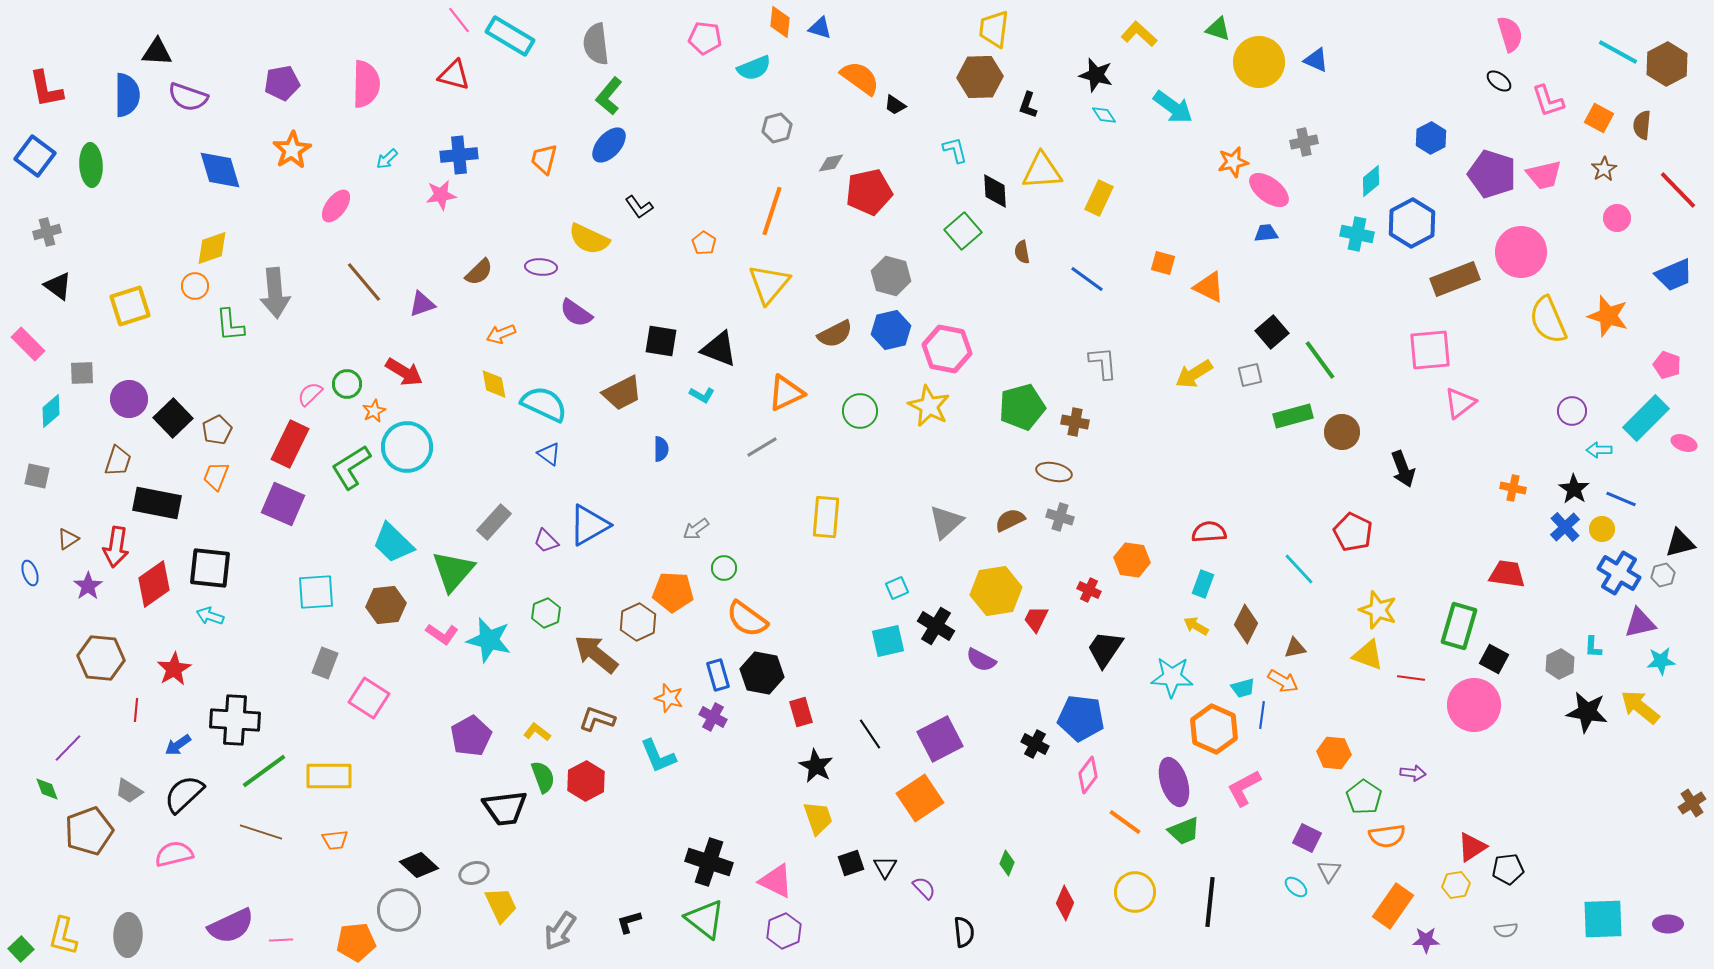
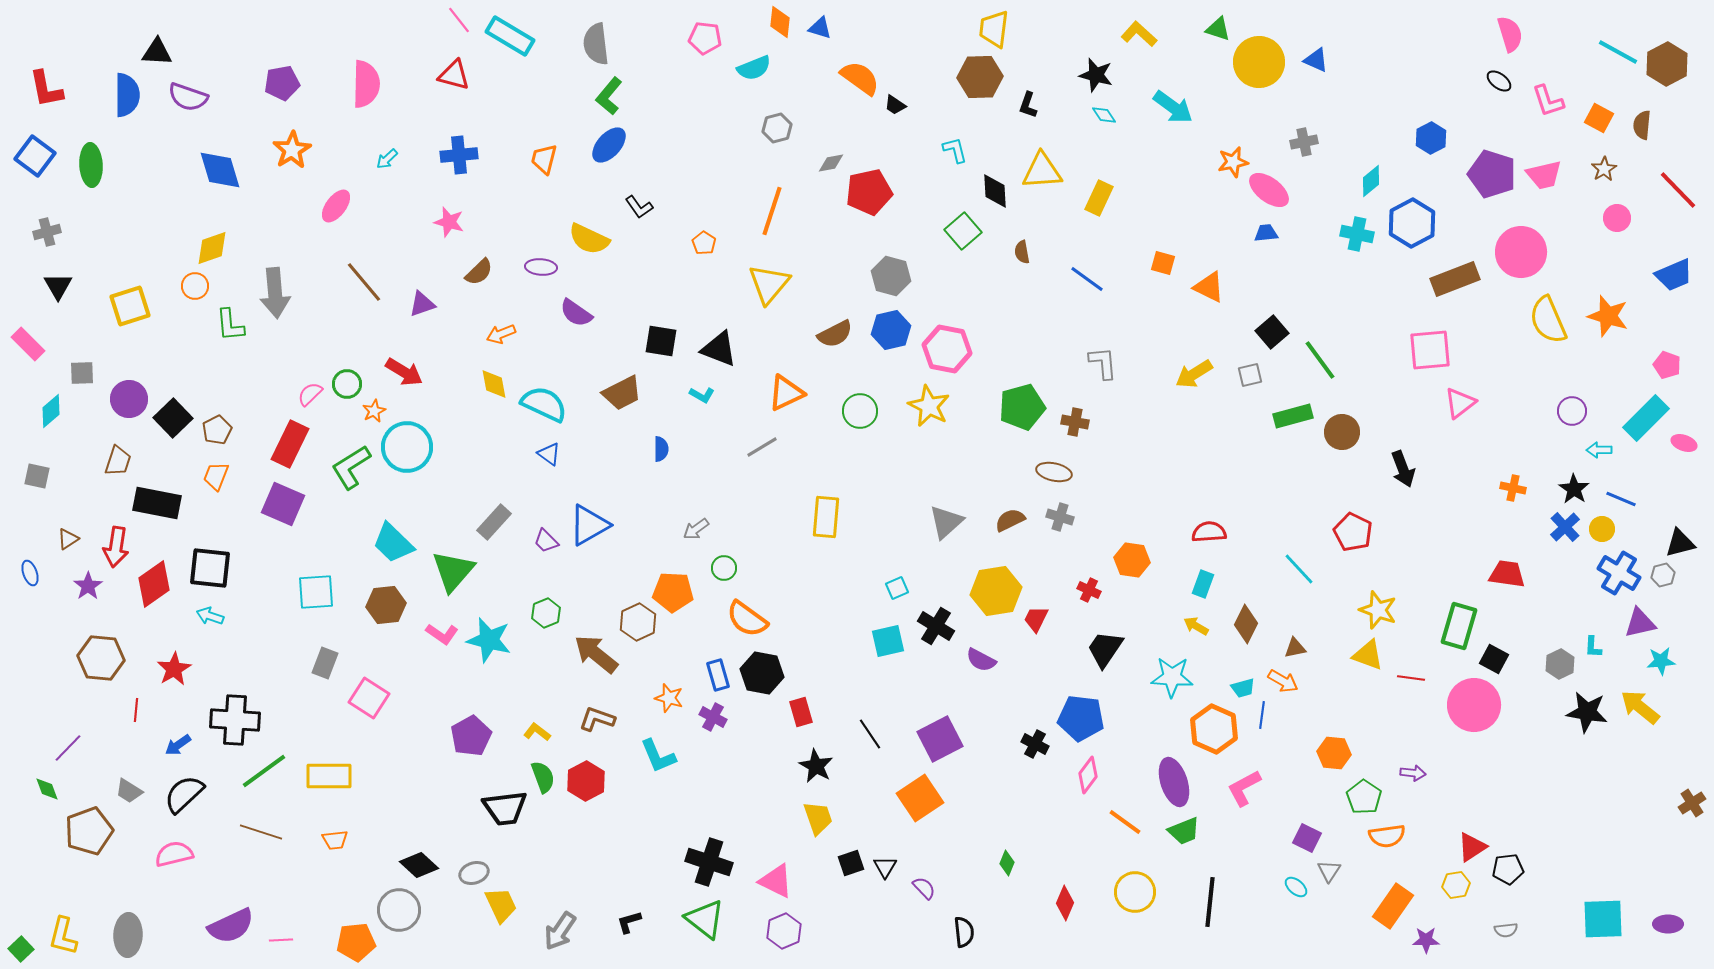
pink star at (441, 195): moved 8 px right, 27 px down; rotated 24 degrees clockwise
black triangle at (58, 286): rotated 24 degrees clockwise
